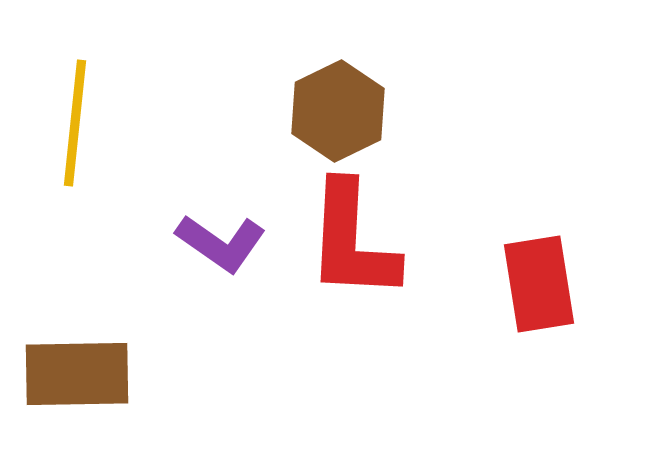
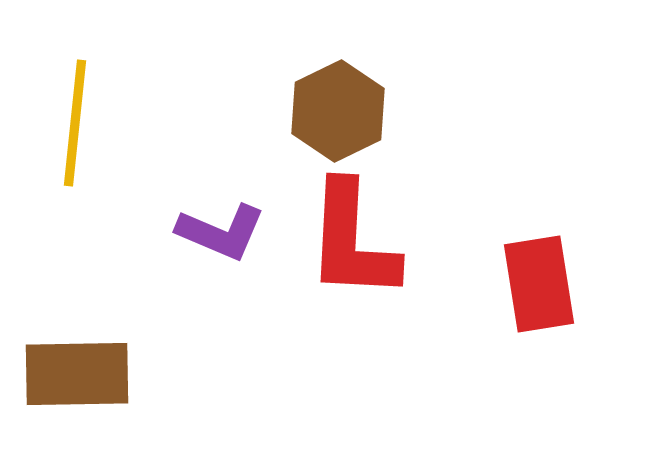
purple L-shape: moved 11 px up; rotated 12 degrees counterclockwise
